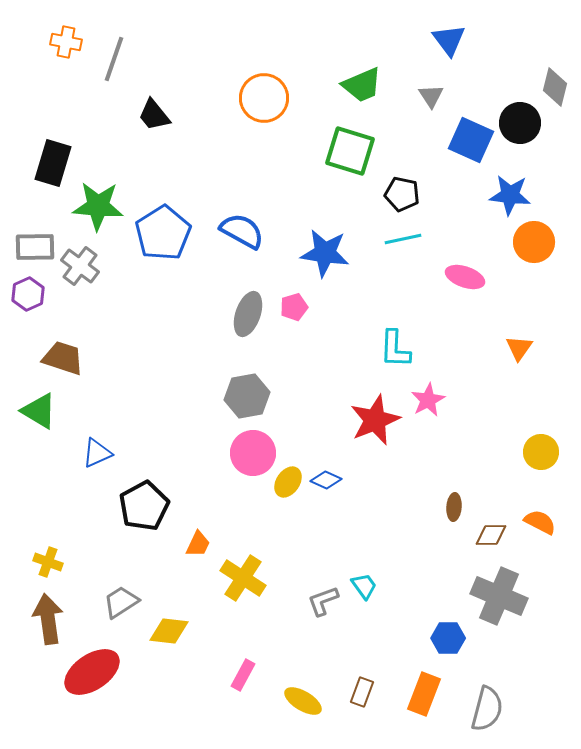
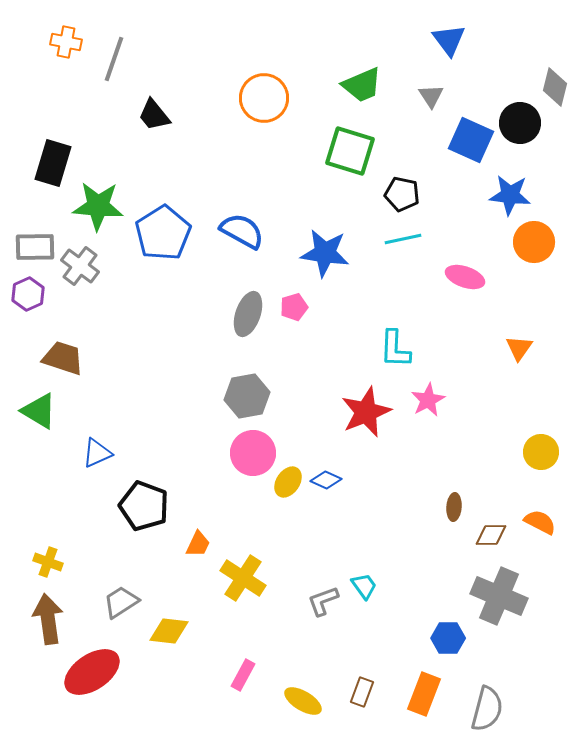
red star at (375, 420): moved 9 px left, 8 px up
black pentagon at (144, 506): rotated 24 degrees counterclockwise
